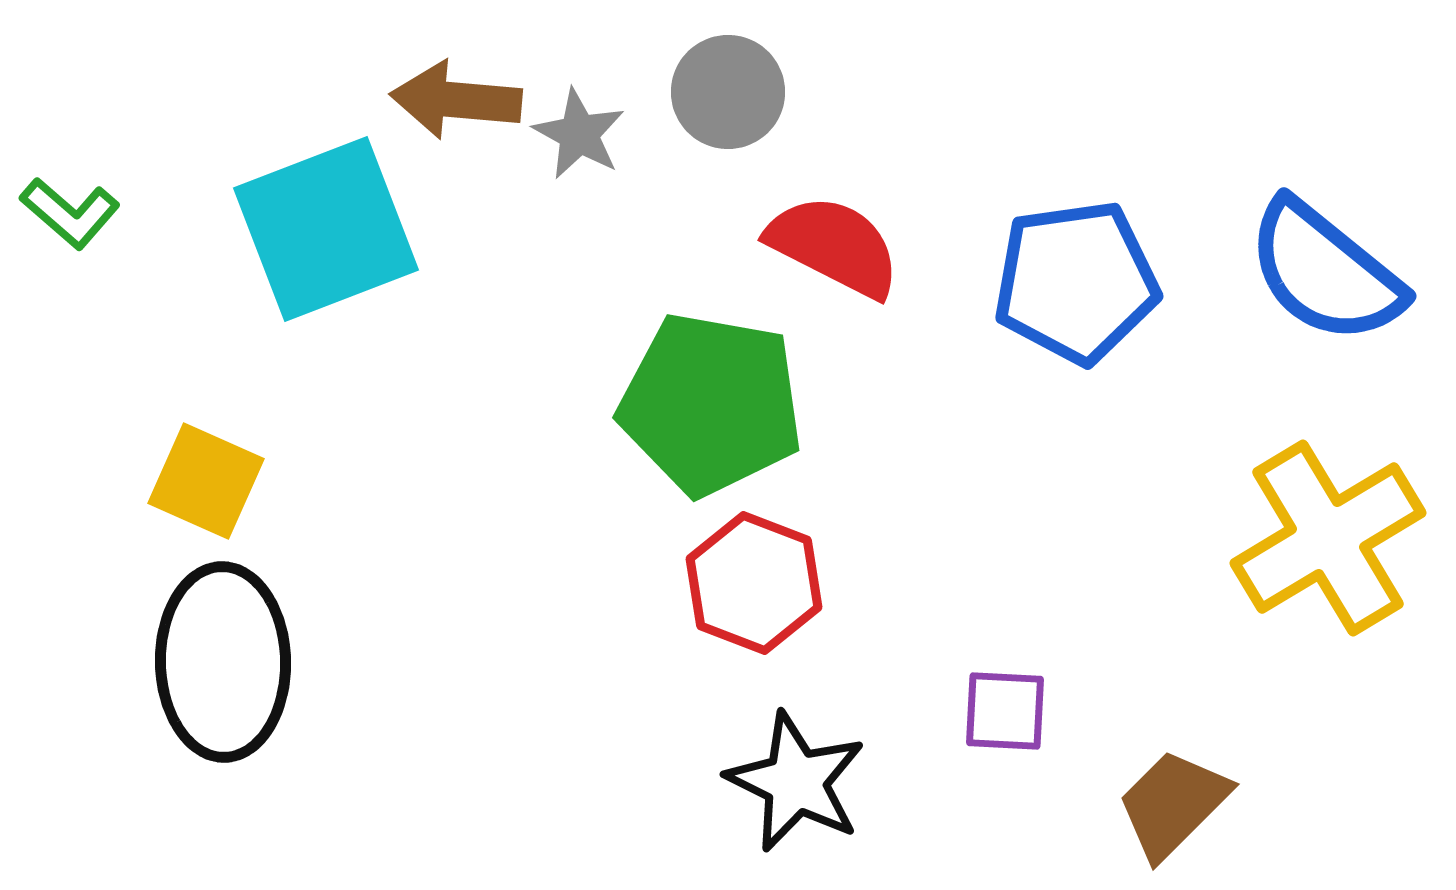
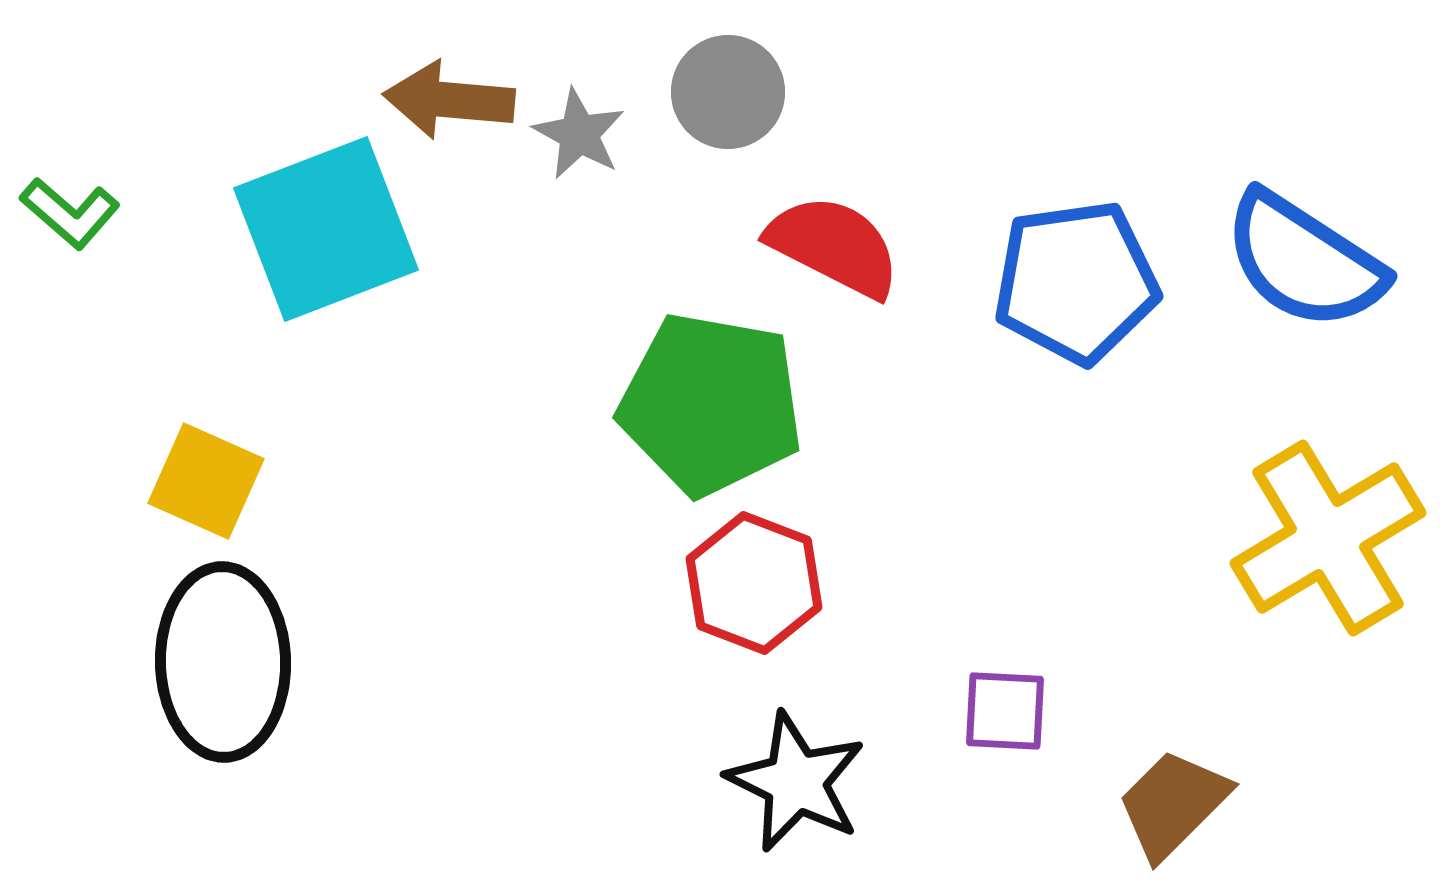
brown arrow: moved 7 px left
blue semicircle: moved 21 px left, 11 px up; rotated 6 degrees counterclockwise
